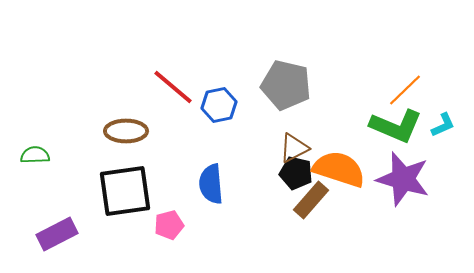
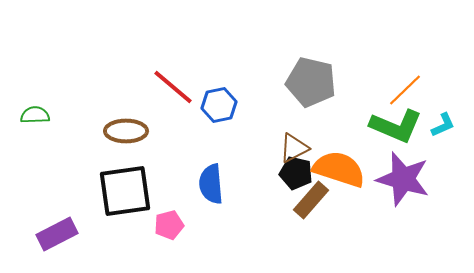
gray pentagon: moved 25 px right, 3 px up
green semicircle: moved 40 px up
